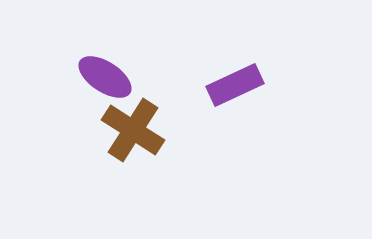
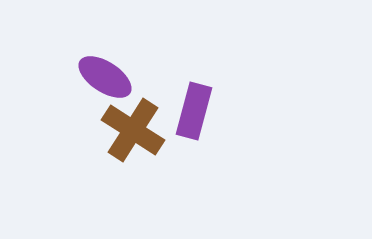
purple rectangle: moved 41 px left, 26 px down; rotated 50 degrees counterclockwise
